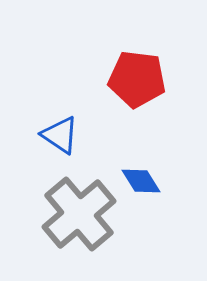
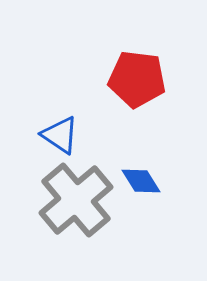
gray cross: moved 3 px left, 14 px up
